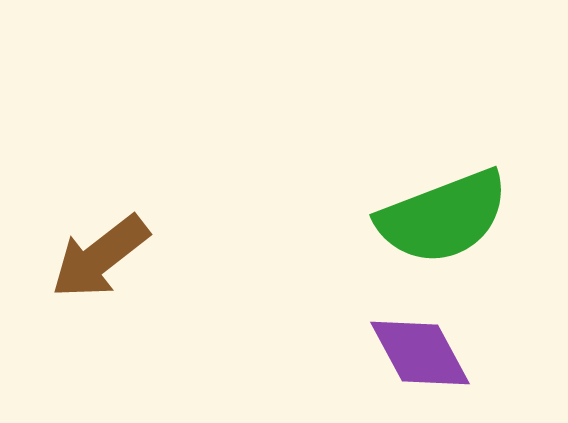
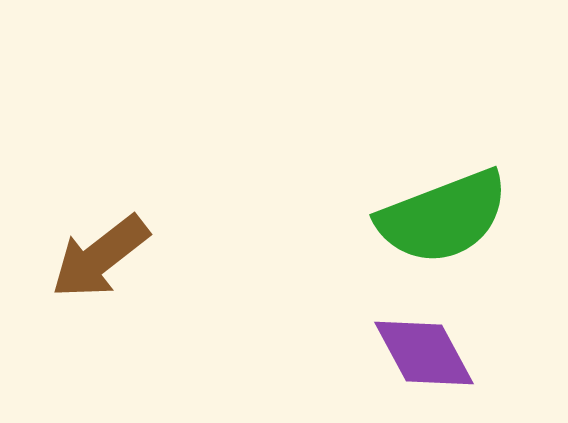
purple diamond: moved 4 px right
